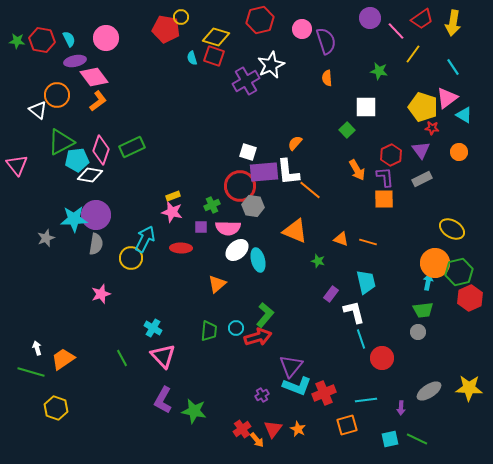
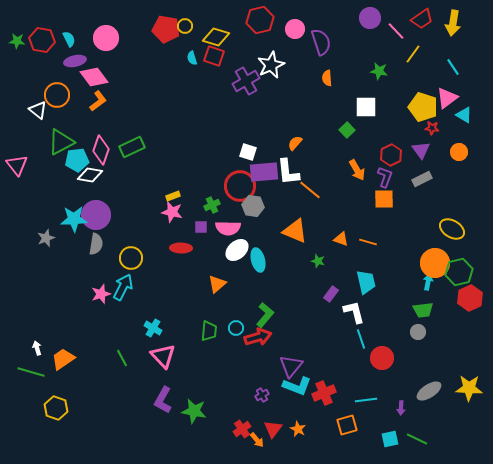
yellow circle at (181, 17): moved 4 px right, 9 px down
pink circle at (302, 29): moved 7 px left
purple semicircle at (326, 41): moved 5 px left, 1 px down
purple L-shape at (385, 177): rotated 25 degrees clockwise
cyan arrow at (145, 239): moved 22 px left, 48 px down
